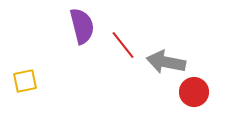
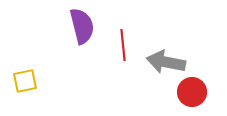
red line: rotated 32 degrees clockwise
red circle: moved 2 px left
